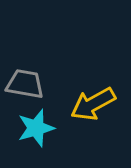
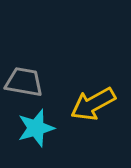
gray trapezoid: moved 1 px left, 2 px up
